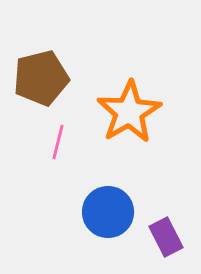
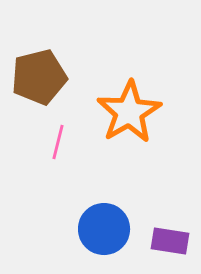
brown pentagon: moved 2 px left, 1 px up
blue circle: moved 4 px left, 17 px down
purple rectangle: moved 4 px right, 4 px down; rotated 54 degrees counterclockwise
